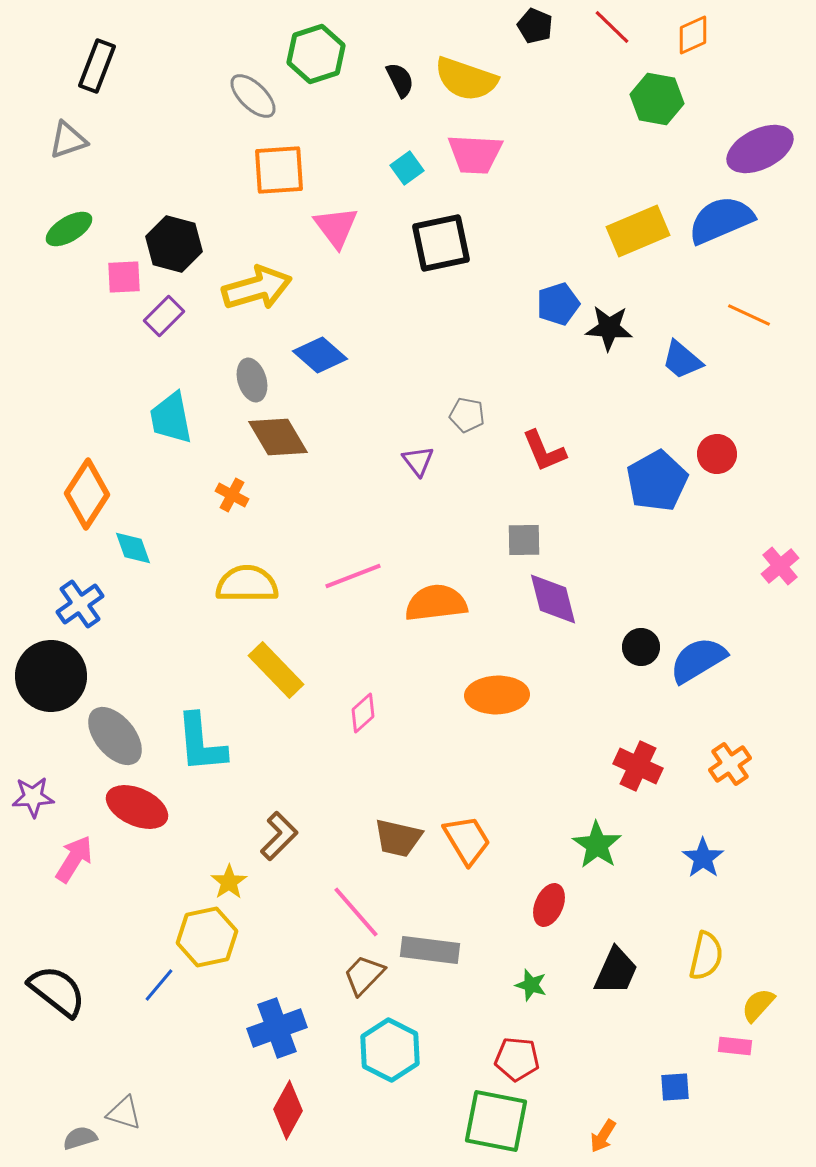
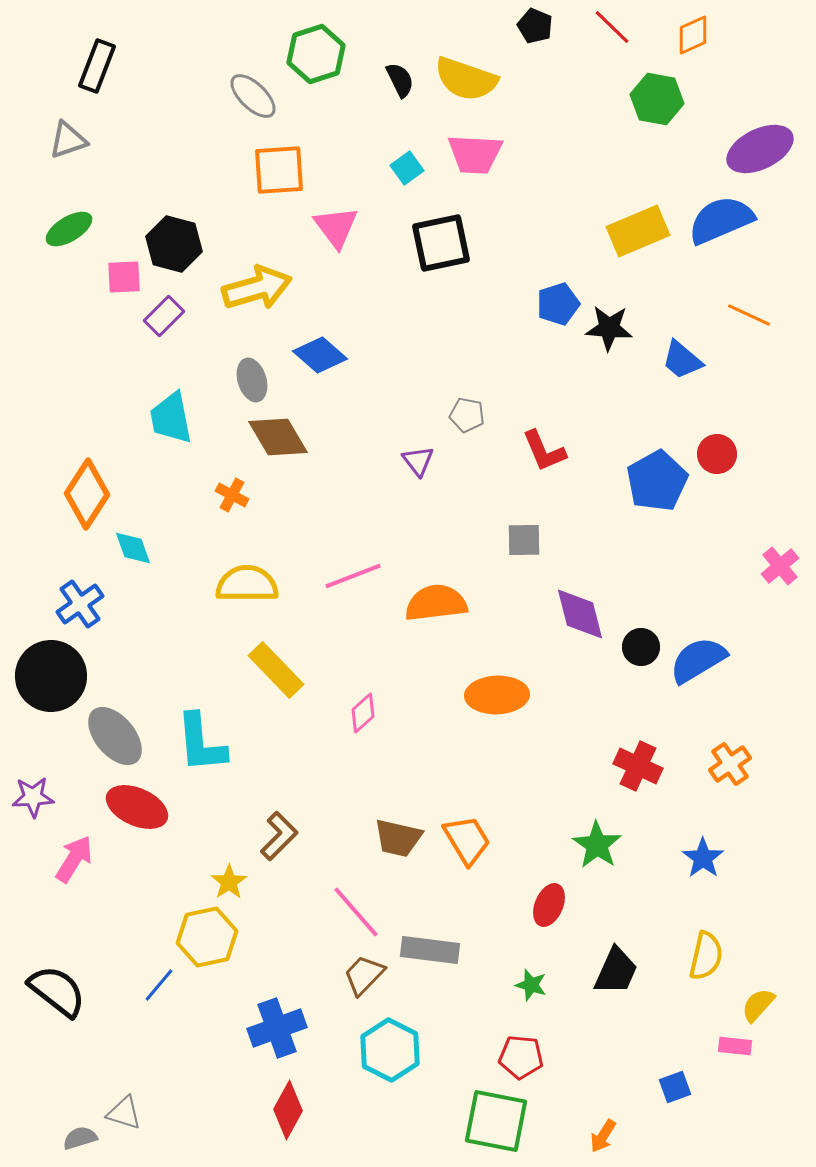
purple diamond at (553, 599): moved 27 px right, 15 px down
red pentagon at (517, 1059): moved 4 px right, 2 px up
blue square at (675, 1087): rotated 16 degrees counterclockwise
